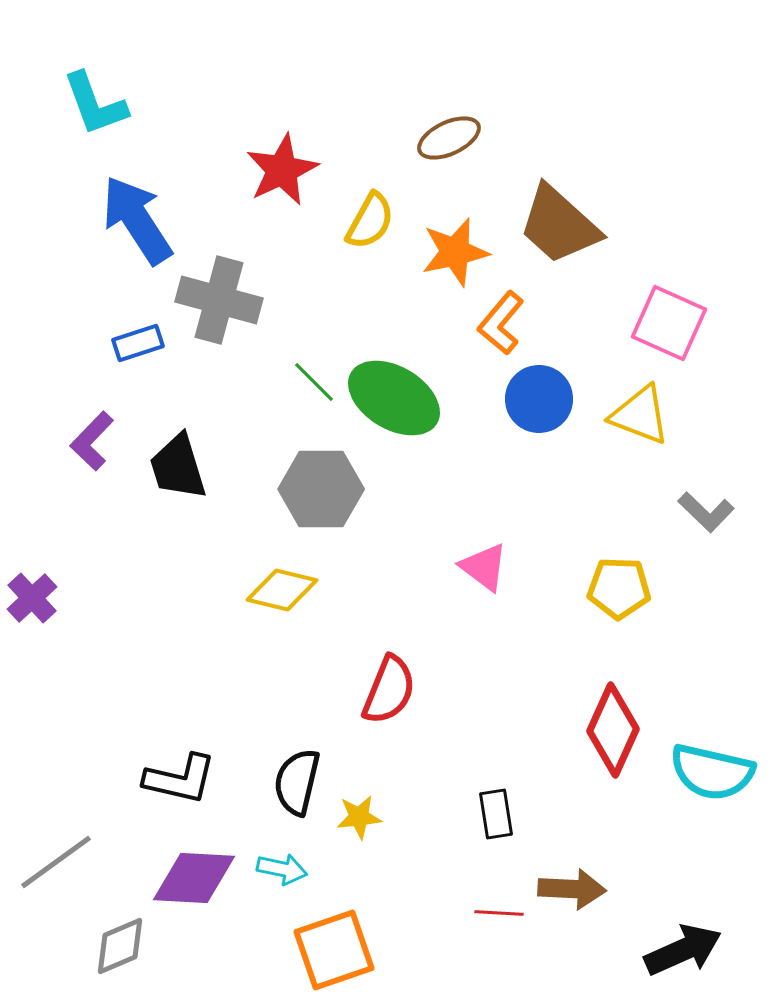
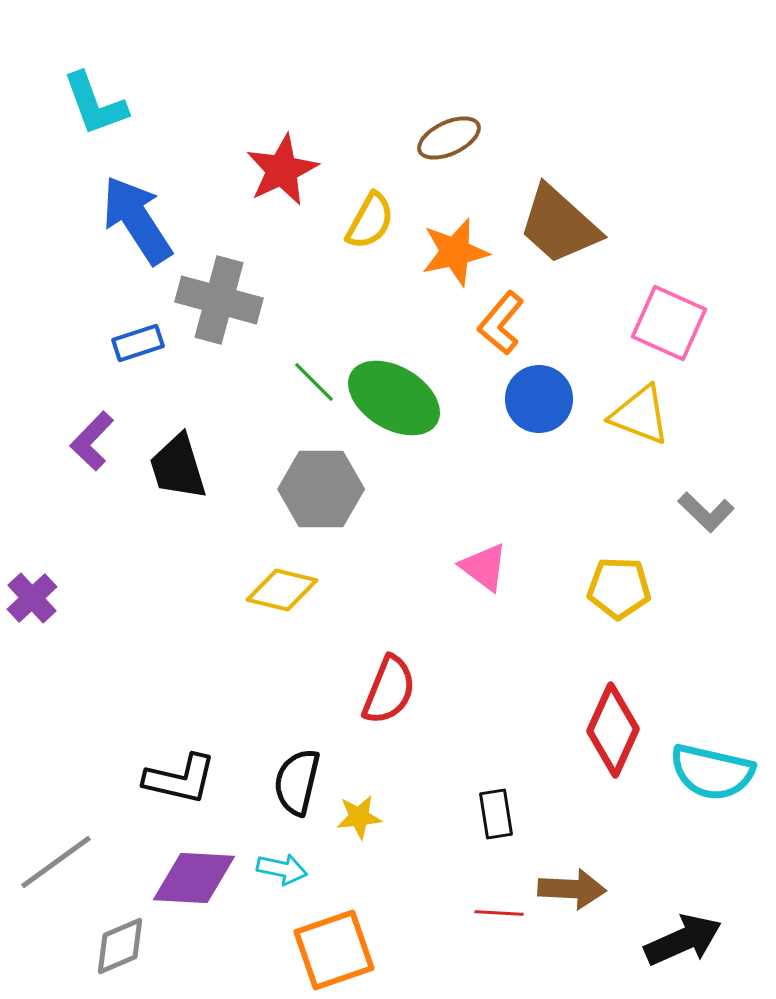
black arrow: moved 10 px up
